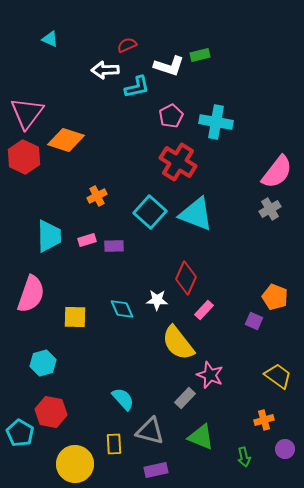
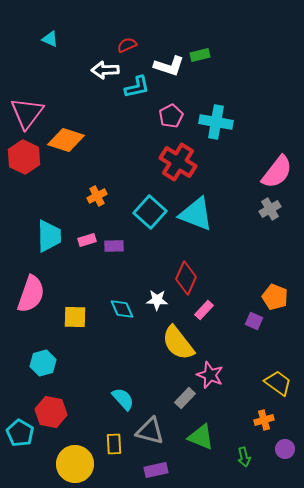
yellow trapezoid at (278, 376): moved 7 px down
